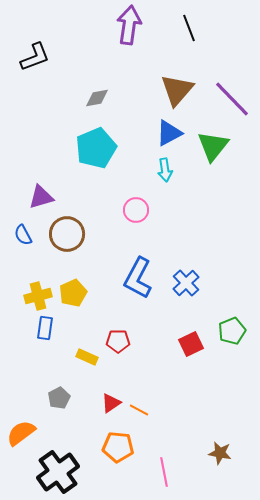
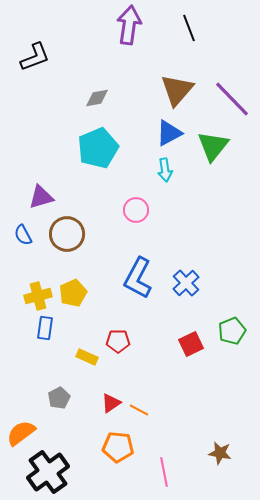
cyan pentagon: moved 2 px right
black cross: moved 10 px left
